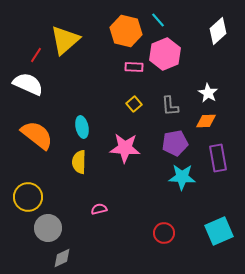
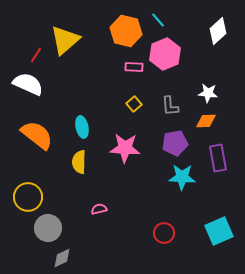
white star: rotated 24 degrees counterclockwise
